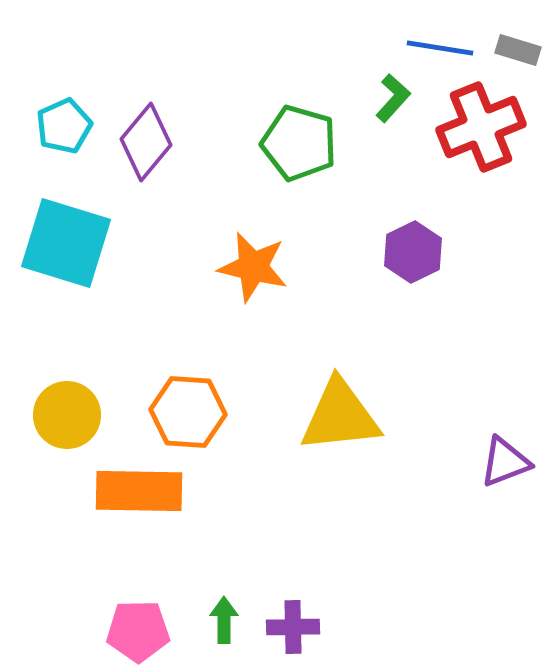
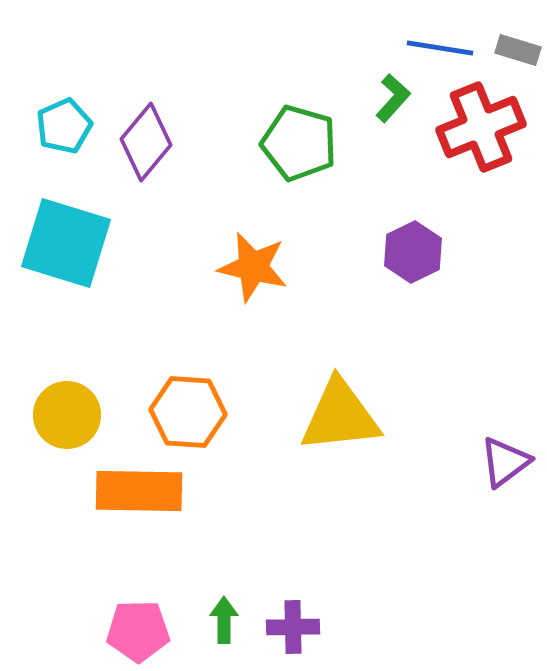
purple triangle: rotated 16 degrees counterclockwise
